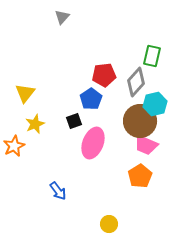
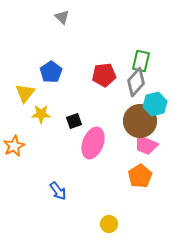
gray triangle: rotated 28 degrees counterclockwise
green rectangle: moved 11 px left, 5 px down
blue pentagon: moved 40 px left, 27 px up
yellow star: moved 6 px right, 10 px up; rotated 24 degrees clockwise
